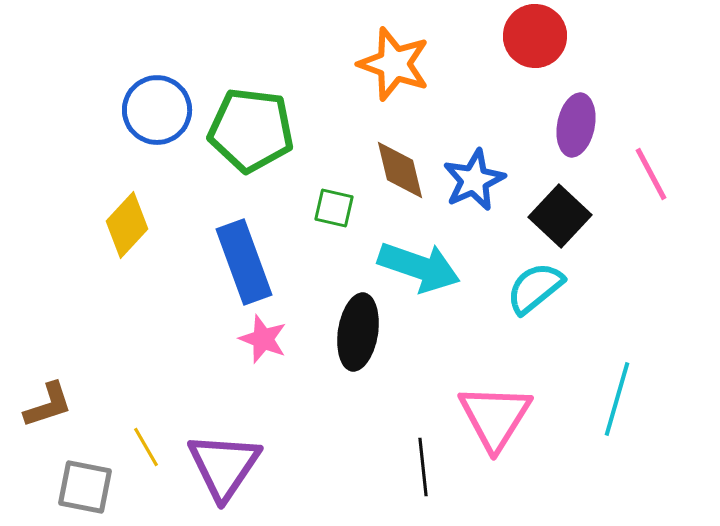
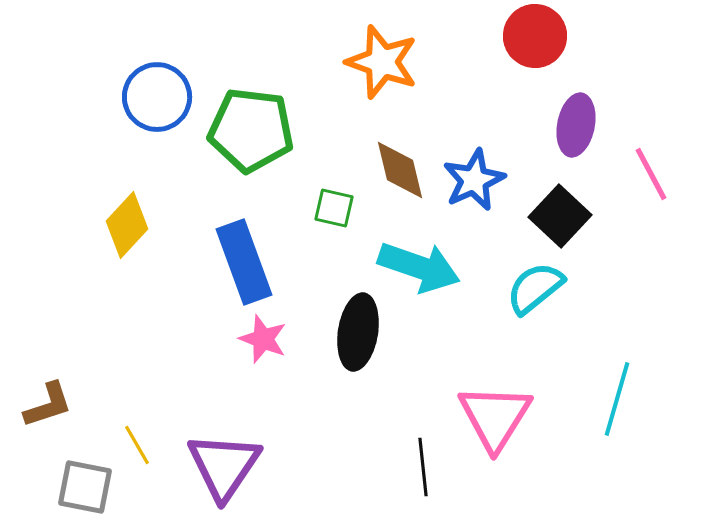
orange star: moved 12 px left, 2 px up
blue circle: moved 13 px up
yellow line: moved 9 px left, 2 px up
